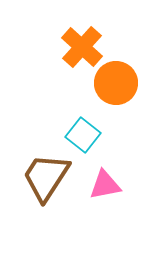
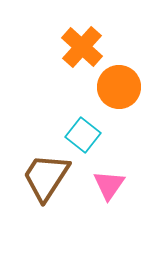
orange circle: moved 3 px right, 4 px down
pink triangle: moved 4 px right; rotated 44 degrees counterclockwise
